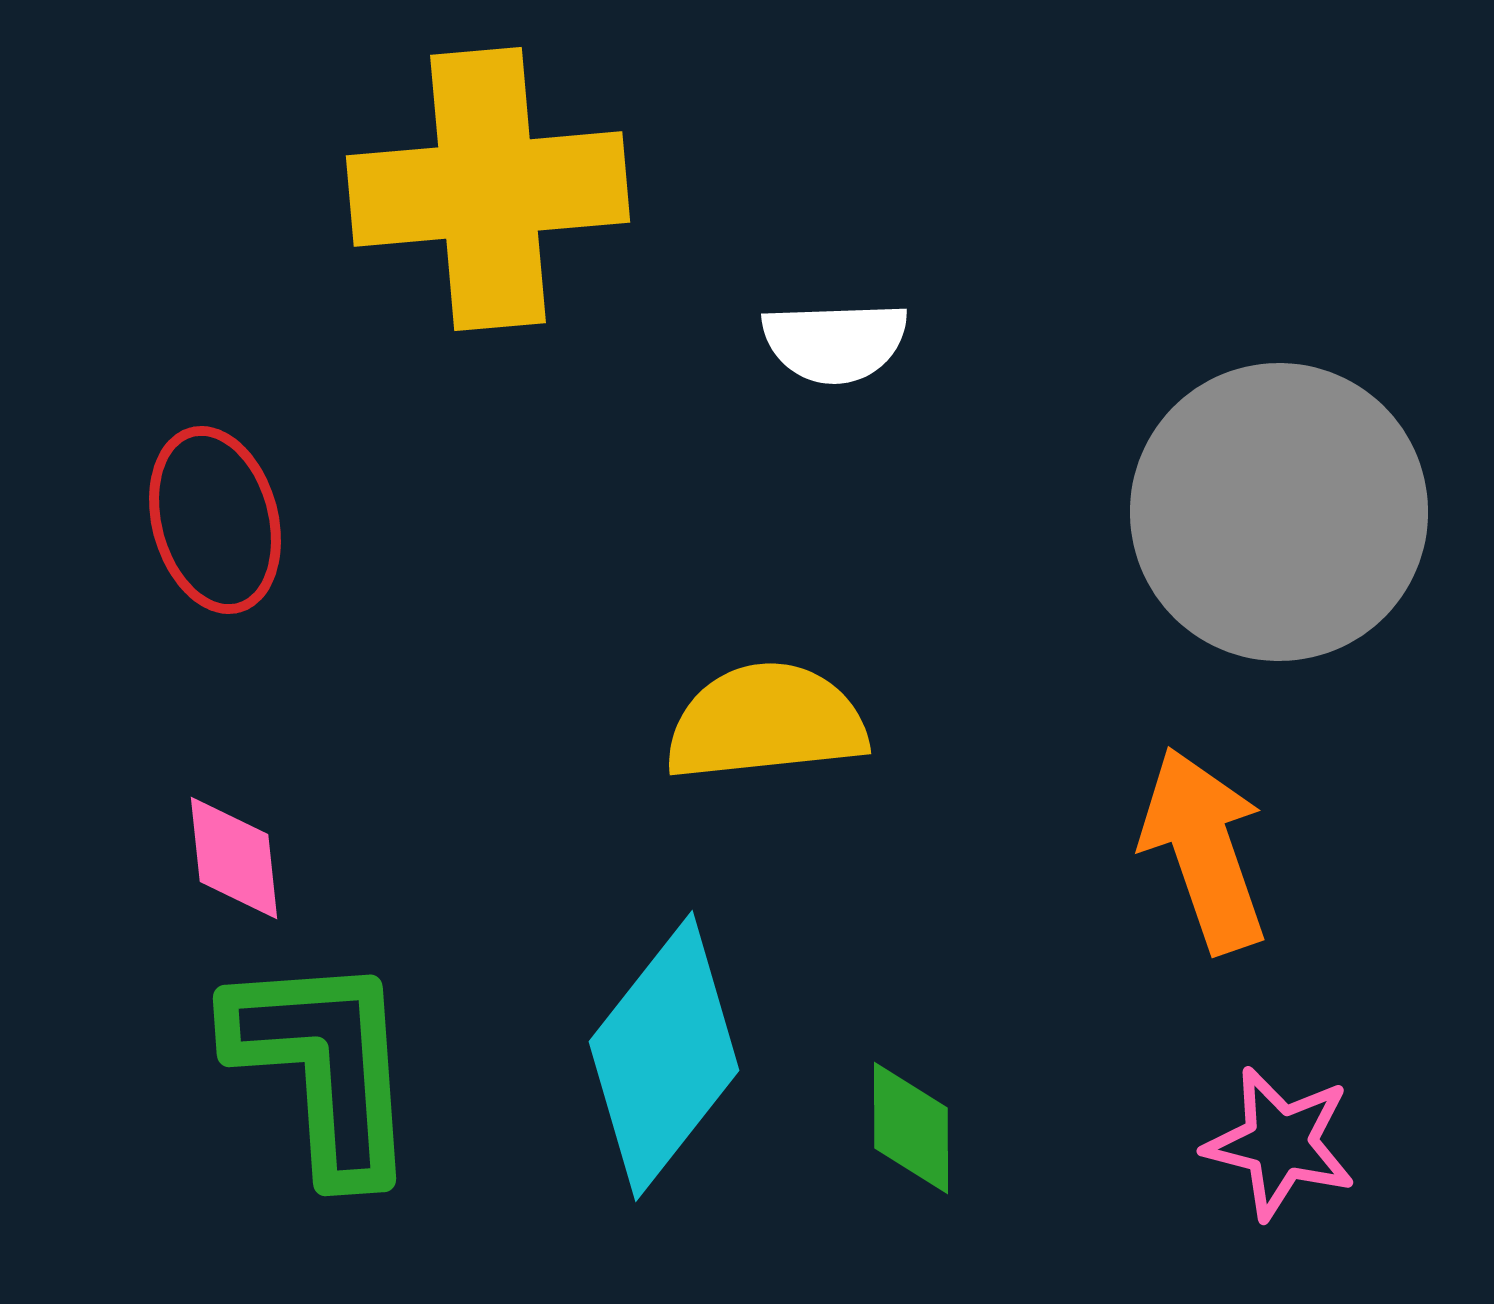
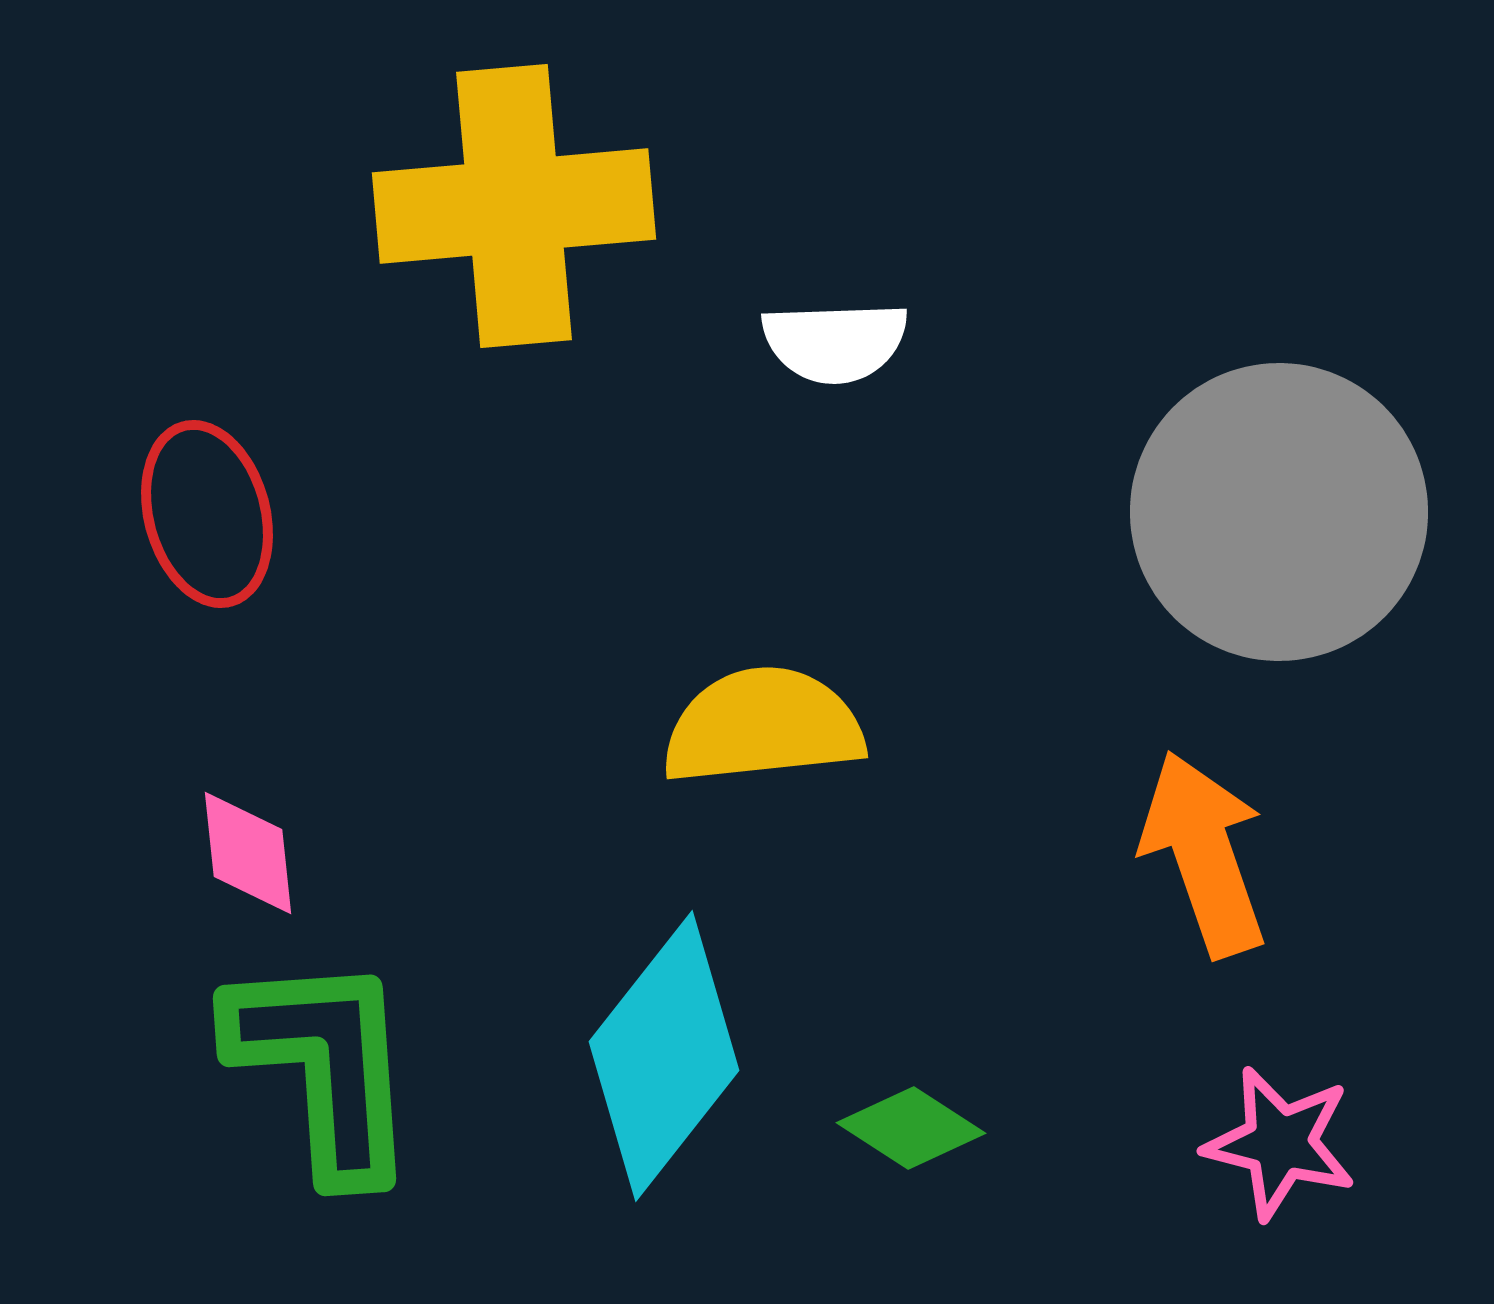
yellow cross: moved 26 px right, 17 px down
red ellipse: moved 8 px left, 6 px up
yellow semicircle: moved 3 px left, 4 px down
orange arrow: moved 4 px down
pink diamond: moved 14 px right, 5 px up
green diamond: rotated 57 degrees counterclockwise
